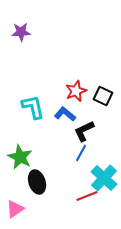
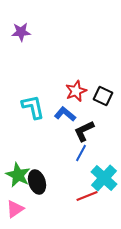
green star: moved 2 px left, 18 px down
